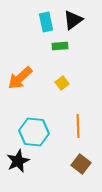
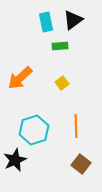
orange line: moved 2 px left
cyan hexagon: moved 2 px up; rotated 24 degrees counterclockwise
black star: moved 3 px left, 1 px up
